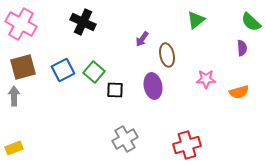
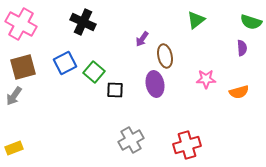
green semicircle: rotated 25 degrees counterclockwise
brown ellipse: moved 2 px left, 1 px down
blue square: moved 2 px right, 7 px up
purple ellipse: moved 2 px right, 2 px up
gray arrow: rotated 144 degrees counterclockwise
gray cross: moved 6 px right, 1 px down
